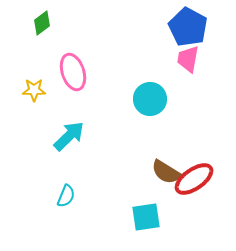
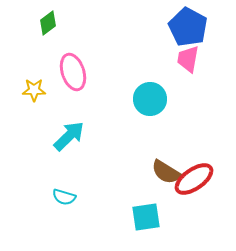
green diamond: moved 6 px right
cyan semicircle: moved 2 px left, 1 px down; rotated 85 degrees clockwise
